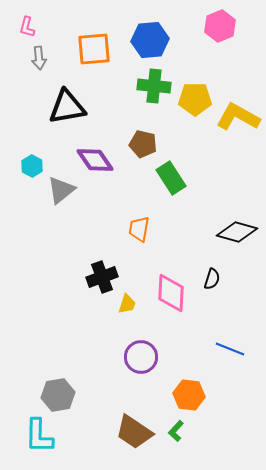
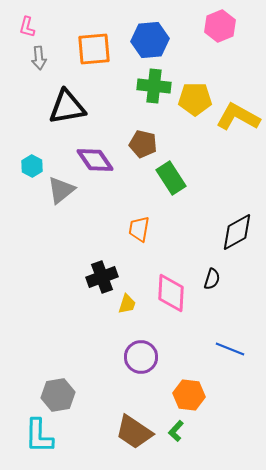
black diamond: rotated 45 degrees counterclockwise
